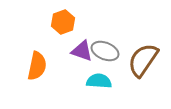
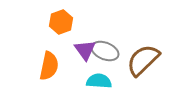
orange hexagon: moved 2 px left
purple triangle: moved 3 px right, 1 px up; rotated 35 degrees clockwise
brown semicircle: rotated 12 degrees clockwise
orange semicircle: moved 12 px right
